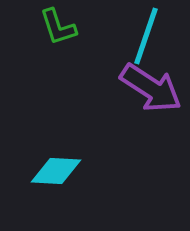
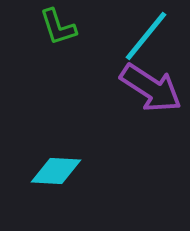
cyan line: rotated 20 degrees clockwise
